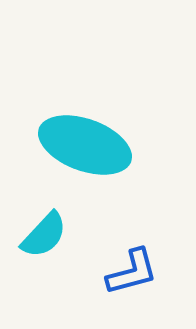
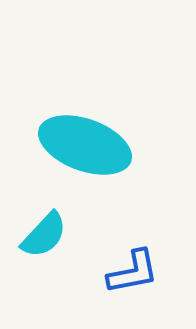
blue L-shape: moved 1 px right; rotated 4 degrees clockwise
